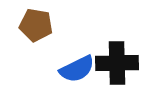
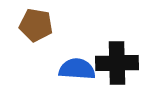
blue semicircle: rotated 150 degrees counterclockwise
